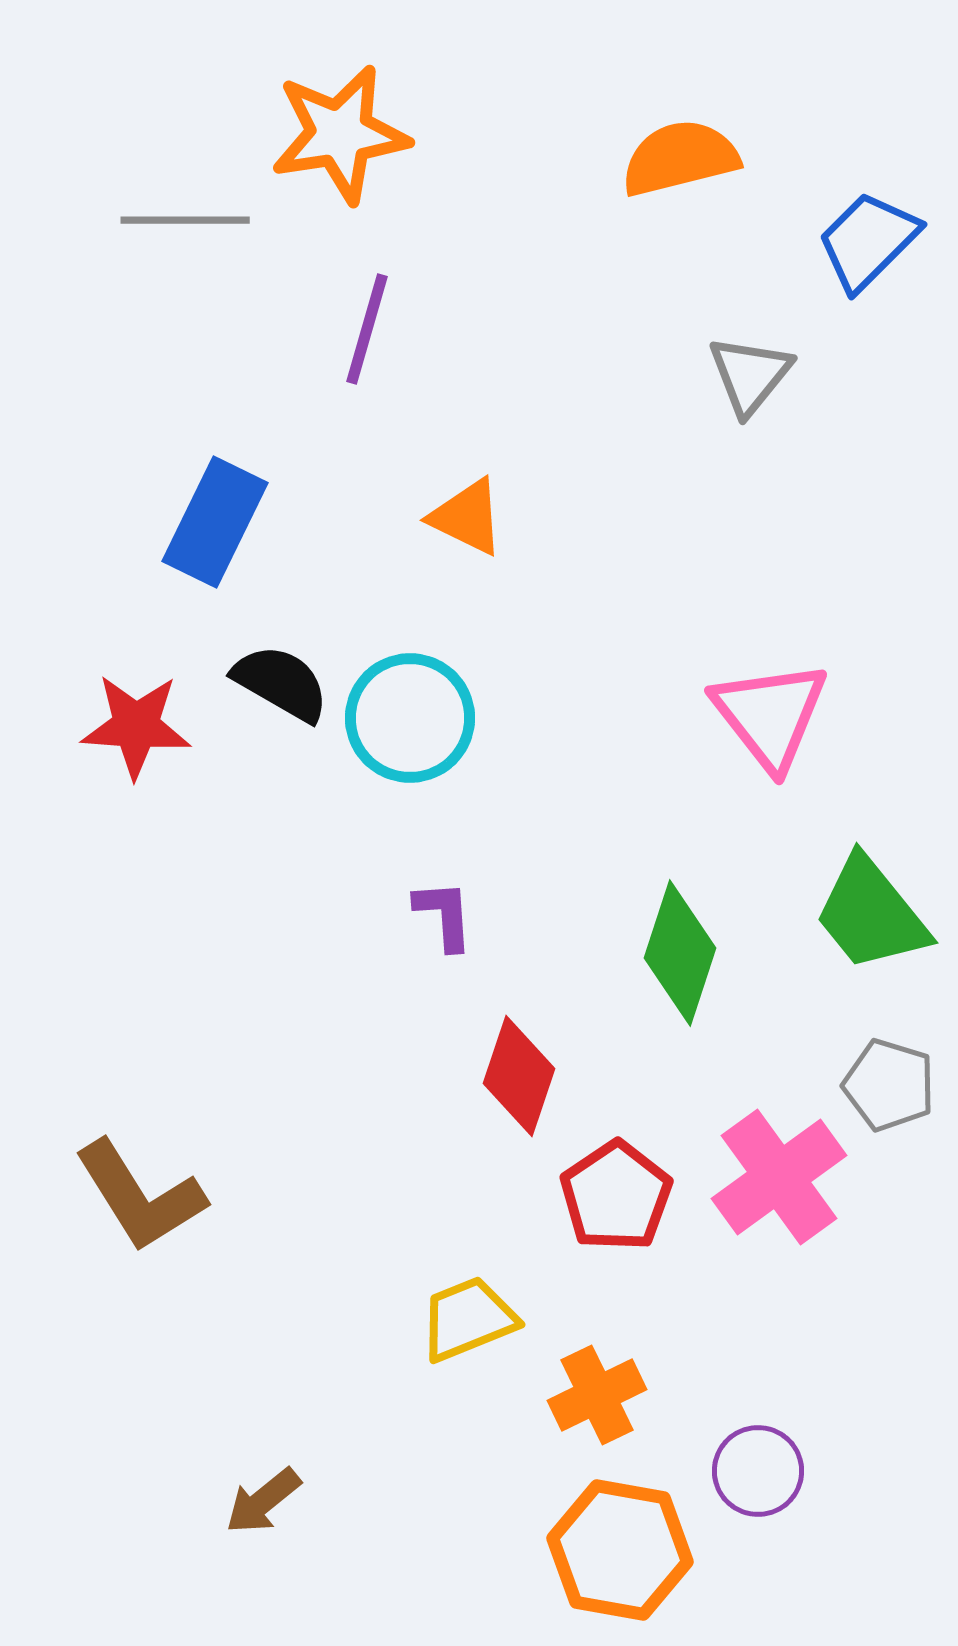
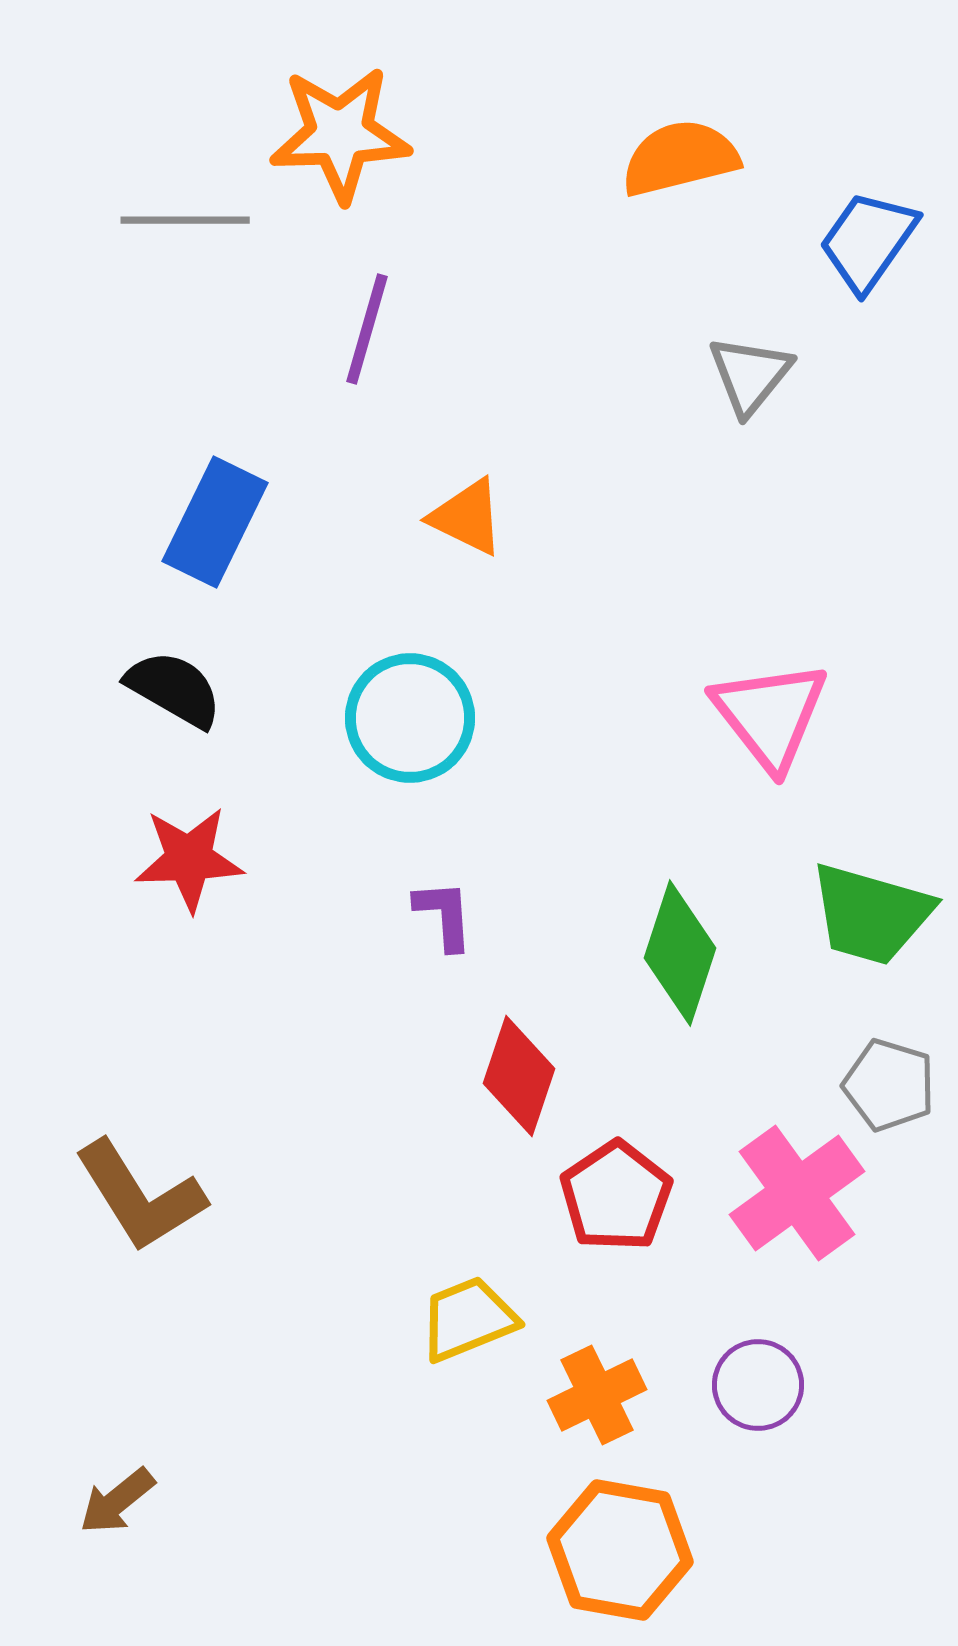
orange star: rotated 7 degrees clockwise
blue trapezoid: rotated 10 degrees counterclockwise
black semicircle: moved 107 px left, 6 px down
red star: moved 53 px right, 133 px down; rotated 6 degrees counterclockwise
green trapezoid: rotated 35 degrees counterclockwise
pink cross: moved 18 px right, 16 px down
purple circle: moved 86 px up
brown arrow: moved 146 px left
